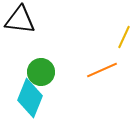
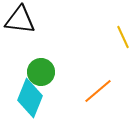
yellow line: moved 1 px left; rotated 50 degrees counterclockwise
orange line: moved 4 px left, 21 px down; rotated 16 degrees counterclockwise
